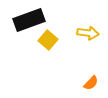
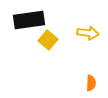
black rectangle: rotated 12 degrees clockwise
orange semicircle: rotated 42 degrees counterclockwise
